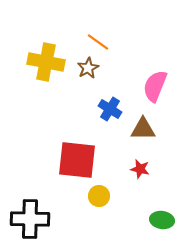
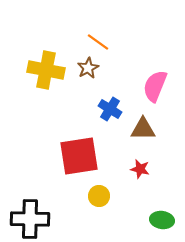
yellow cross: moved 8 px down
red square: moved 2 px right, 4 px up; rotated 15 degrees counterclockwise
